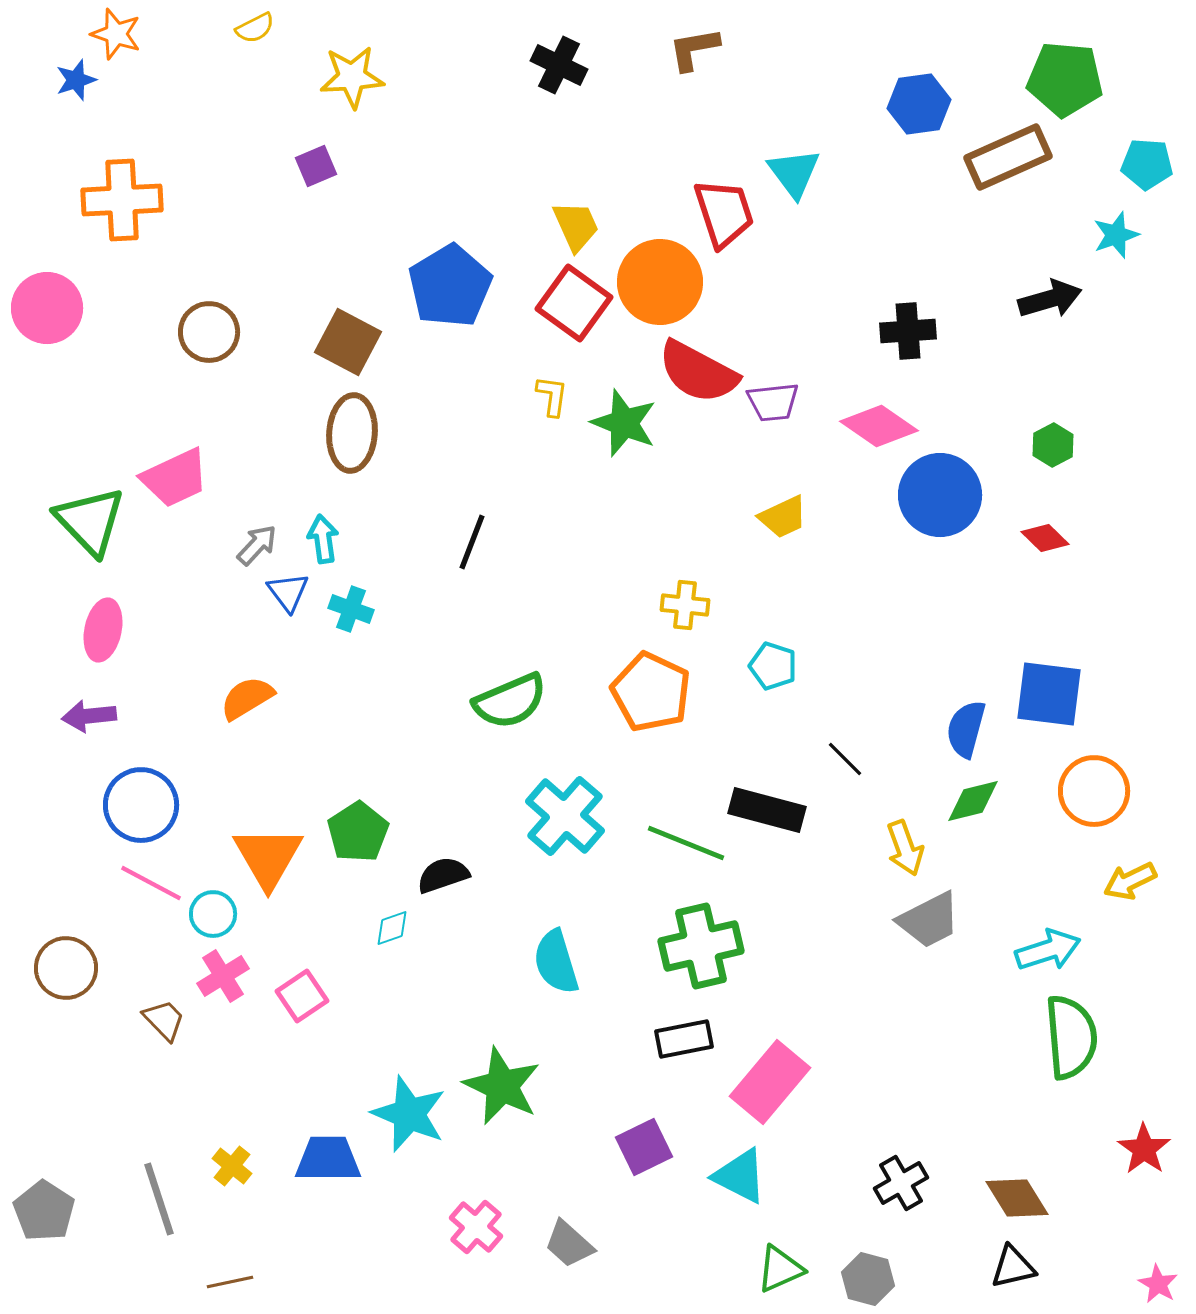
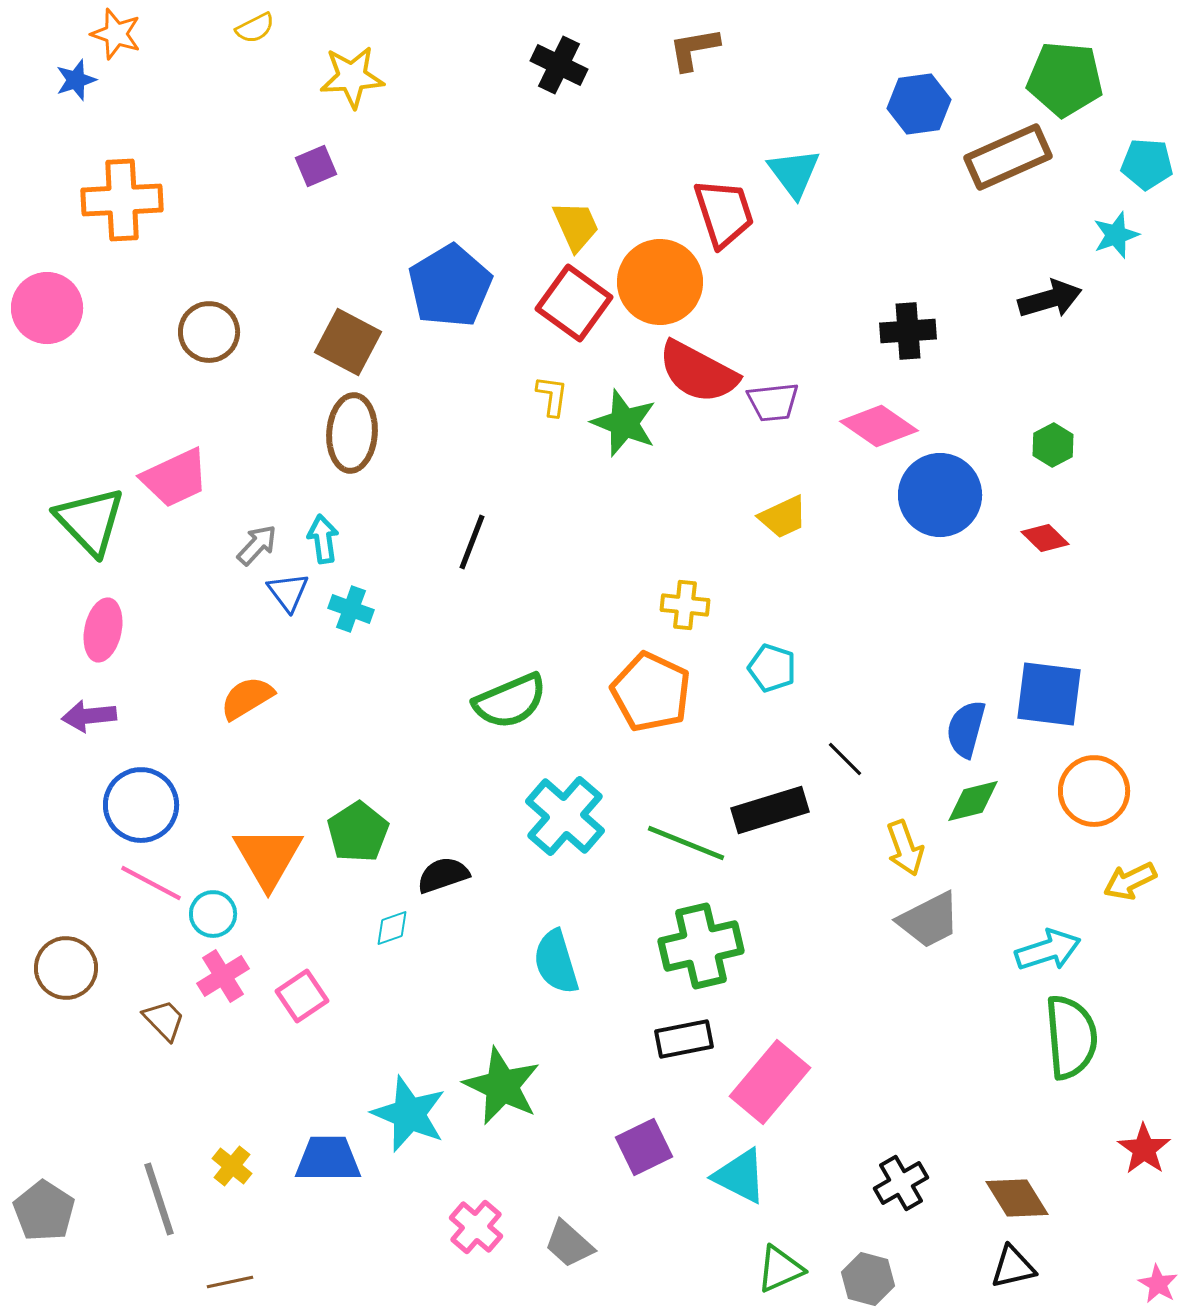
cyan pentagon at (773, 666): moved 1 px left, 2 px down
black rectangle at (767, 810): moved 3 px right; rotated 32 degrees counterclockwise
